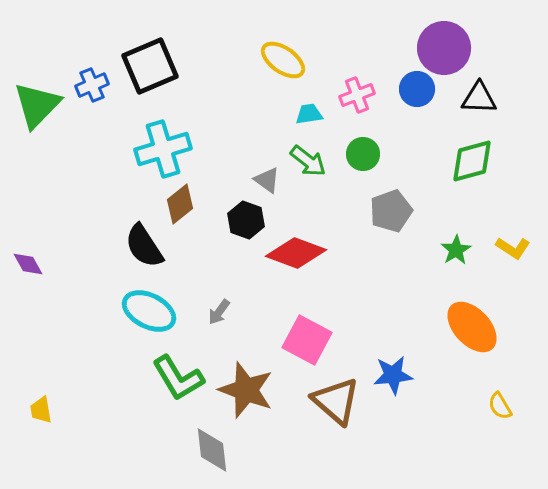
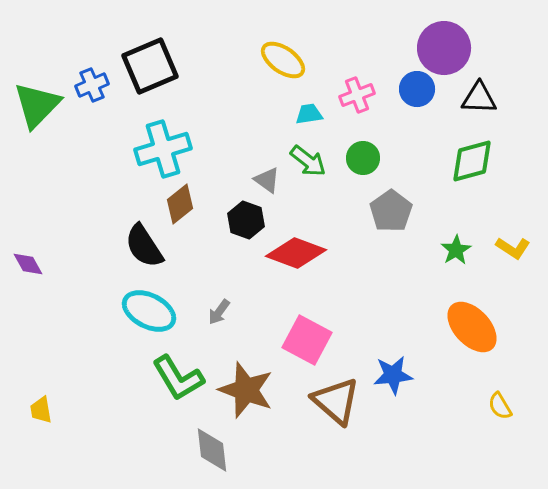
green circle: moved 4 px down
gray pentagon: rotated 15 degrees counterclockwise
